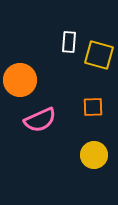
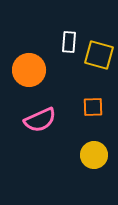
orange circle: moved 9 px right, 10 px up
